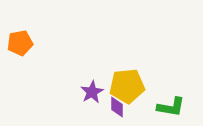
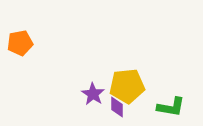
purple star: moved 1 px right, 2 px down; rotated 10 degrees counterclockwise
